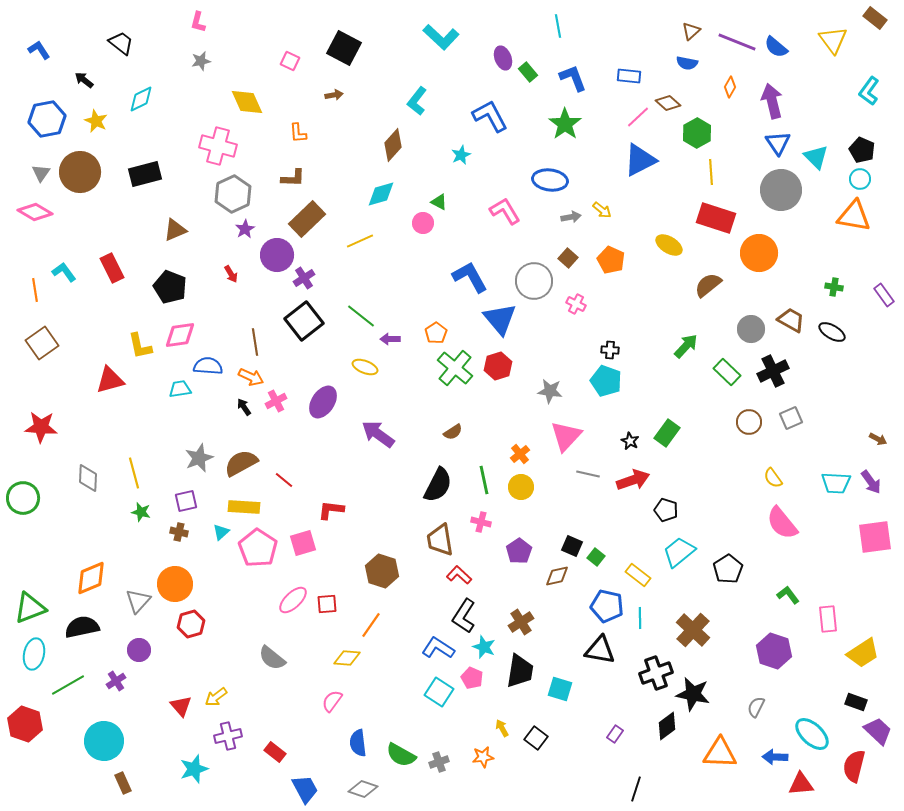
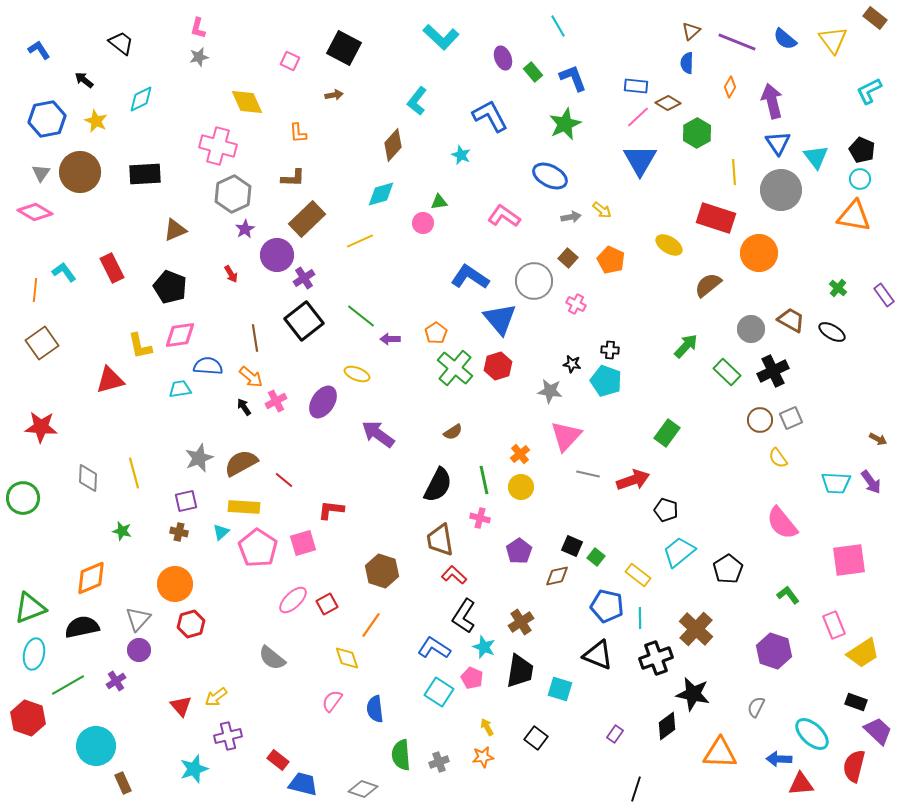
pink L-shape at (198, 22): moved 6 px down
cyan line at (558, 26): rotated 20 degrees counterclockwise
blue semicircle at (776, 47): moved 9 px right, 8 px up
gray star at (201, 61): moved 2 px left, 4 px up
blue semicircle at (687, 63): rotated 80 degrees clockwise
green rectangle at (528, 72): moved 5 px right
blue rectangle at (629, 76): moved 7 px right, 10 px down
cyan L-shape at (869, 91): rotated 28 degrees clockwise
brown diamond at (668, 103): rotated 10 degrees counterclockwise
green star at (565, 124): rotated 12 degrees clockwise
cyan star at (461, 155): rotated 24 degrees counterclockwise
cyan triangle at (816, 157): rotated 8 degrees clockwise
blue triangle at (640, 160): rotated 33 degrees counterclockwise
yellow line at (711, 172): moved 23 px right
black rectangle at (145, 174): rotated 12 degrees clockwise
blue ellipse at (550, 180): moved 4 px up; rotated 20 degrees clockwise
green triangle at (439, 202): rotated 36 degrees counterclockwise
pink L-shape at (505, 211): moved 1 px left, 5 px down; rotated 24 degrees counterclockwise
blue L-shape at (470, 277): rotated 27 degrees counterclockwise
green cross at (834, 287): moved 4 px right, 1 px down; rotated 30 degrees clockwise
orange line at (35, 290): rotated 15 degrees clockwise
brown line at (255, 342): moved 4 px up
yellow ellipse at (365, 367): moved 8 px left, 7 px down
orange arrow at (251, 377): rotated 15 degrees clockwise
brown circle at (749, 422): moved 11 px right, 2 px up
black star at (630, 441): moved 58 px left, 77 px up; rotated 18 degrees counterclockwise
yellow semicircle at (773, 478): moved 5 px right, 20 px up
green star at (141, 512): moved 19 px left, 19 px down
pink cross at (481, 522): moved 1 px left, 4 px up
pink square at (875, 537): moved 26 px left, 23 px down
red L-shape at (459, 575): moved 5 px left
gray triangle at (138, 601): moved 18 px down
red square at (327, 604): rotated 25 degrees counterclockwise
pink rectangle at (828, 619): moved 6 px right, 6 px down; rotated 16 degrees counterclockwise
brown cross at (693, 630): moved 3 px right, 1 px up
blue L-shape at (438, 648): moved 4 px left
black triangle at (600, 650): moved 2 px left, 5 px down; rotated 12 degrees clockwise
yellow diamond at (347, 658): rotated 68 degrees clockwise
black cross at (656, 673): moved 15 px up
red hexagon at (25, 724): moved 3 px right, 6 px up
yellow arrow at (502, 728): moved 15 px left, 1 px up
cyan circle at (104, 741): moved 8 px left, 5 px down
blue semicircle at (358, 743): moved 17 px right, 34 px up
red rectangle at (275, 752): moved 3 px right, 8 px down
green semicircle at (401, 755): rotated 56 degrees clockwise
blue arrow at (775, 757): moved 4 px right, 2 px down
blue trapezoid at (305, 789): moved 2 px left, 5 px up; rotated 48 degrees counterclockwise
